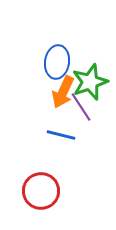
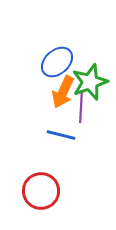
blue ellipse: rotated 40 degrees clockwise
purple line: rotated 36 degrees clockwise
